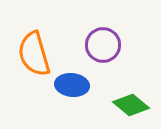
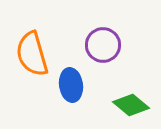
orange semicircle: moved 2 px left
blue ellipse: moved 1 px left; rotated 76 degrees clockwise
